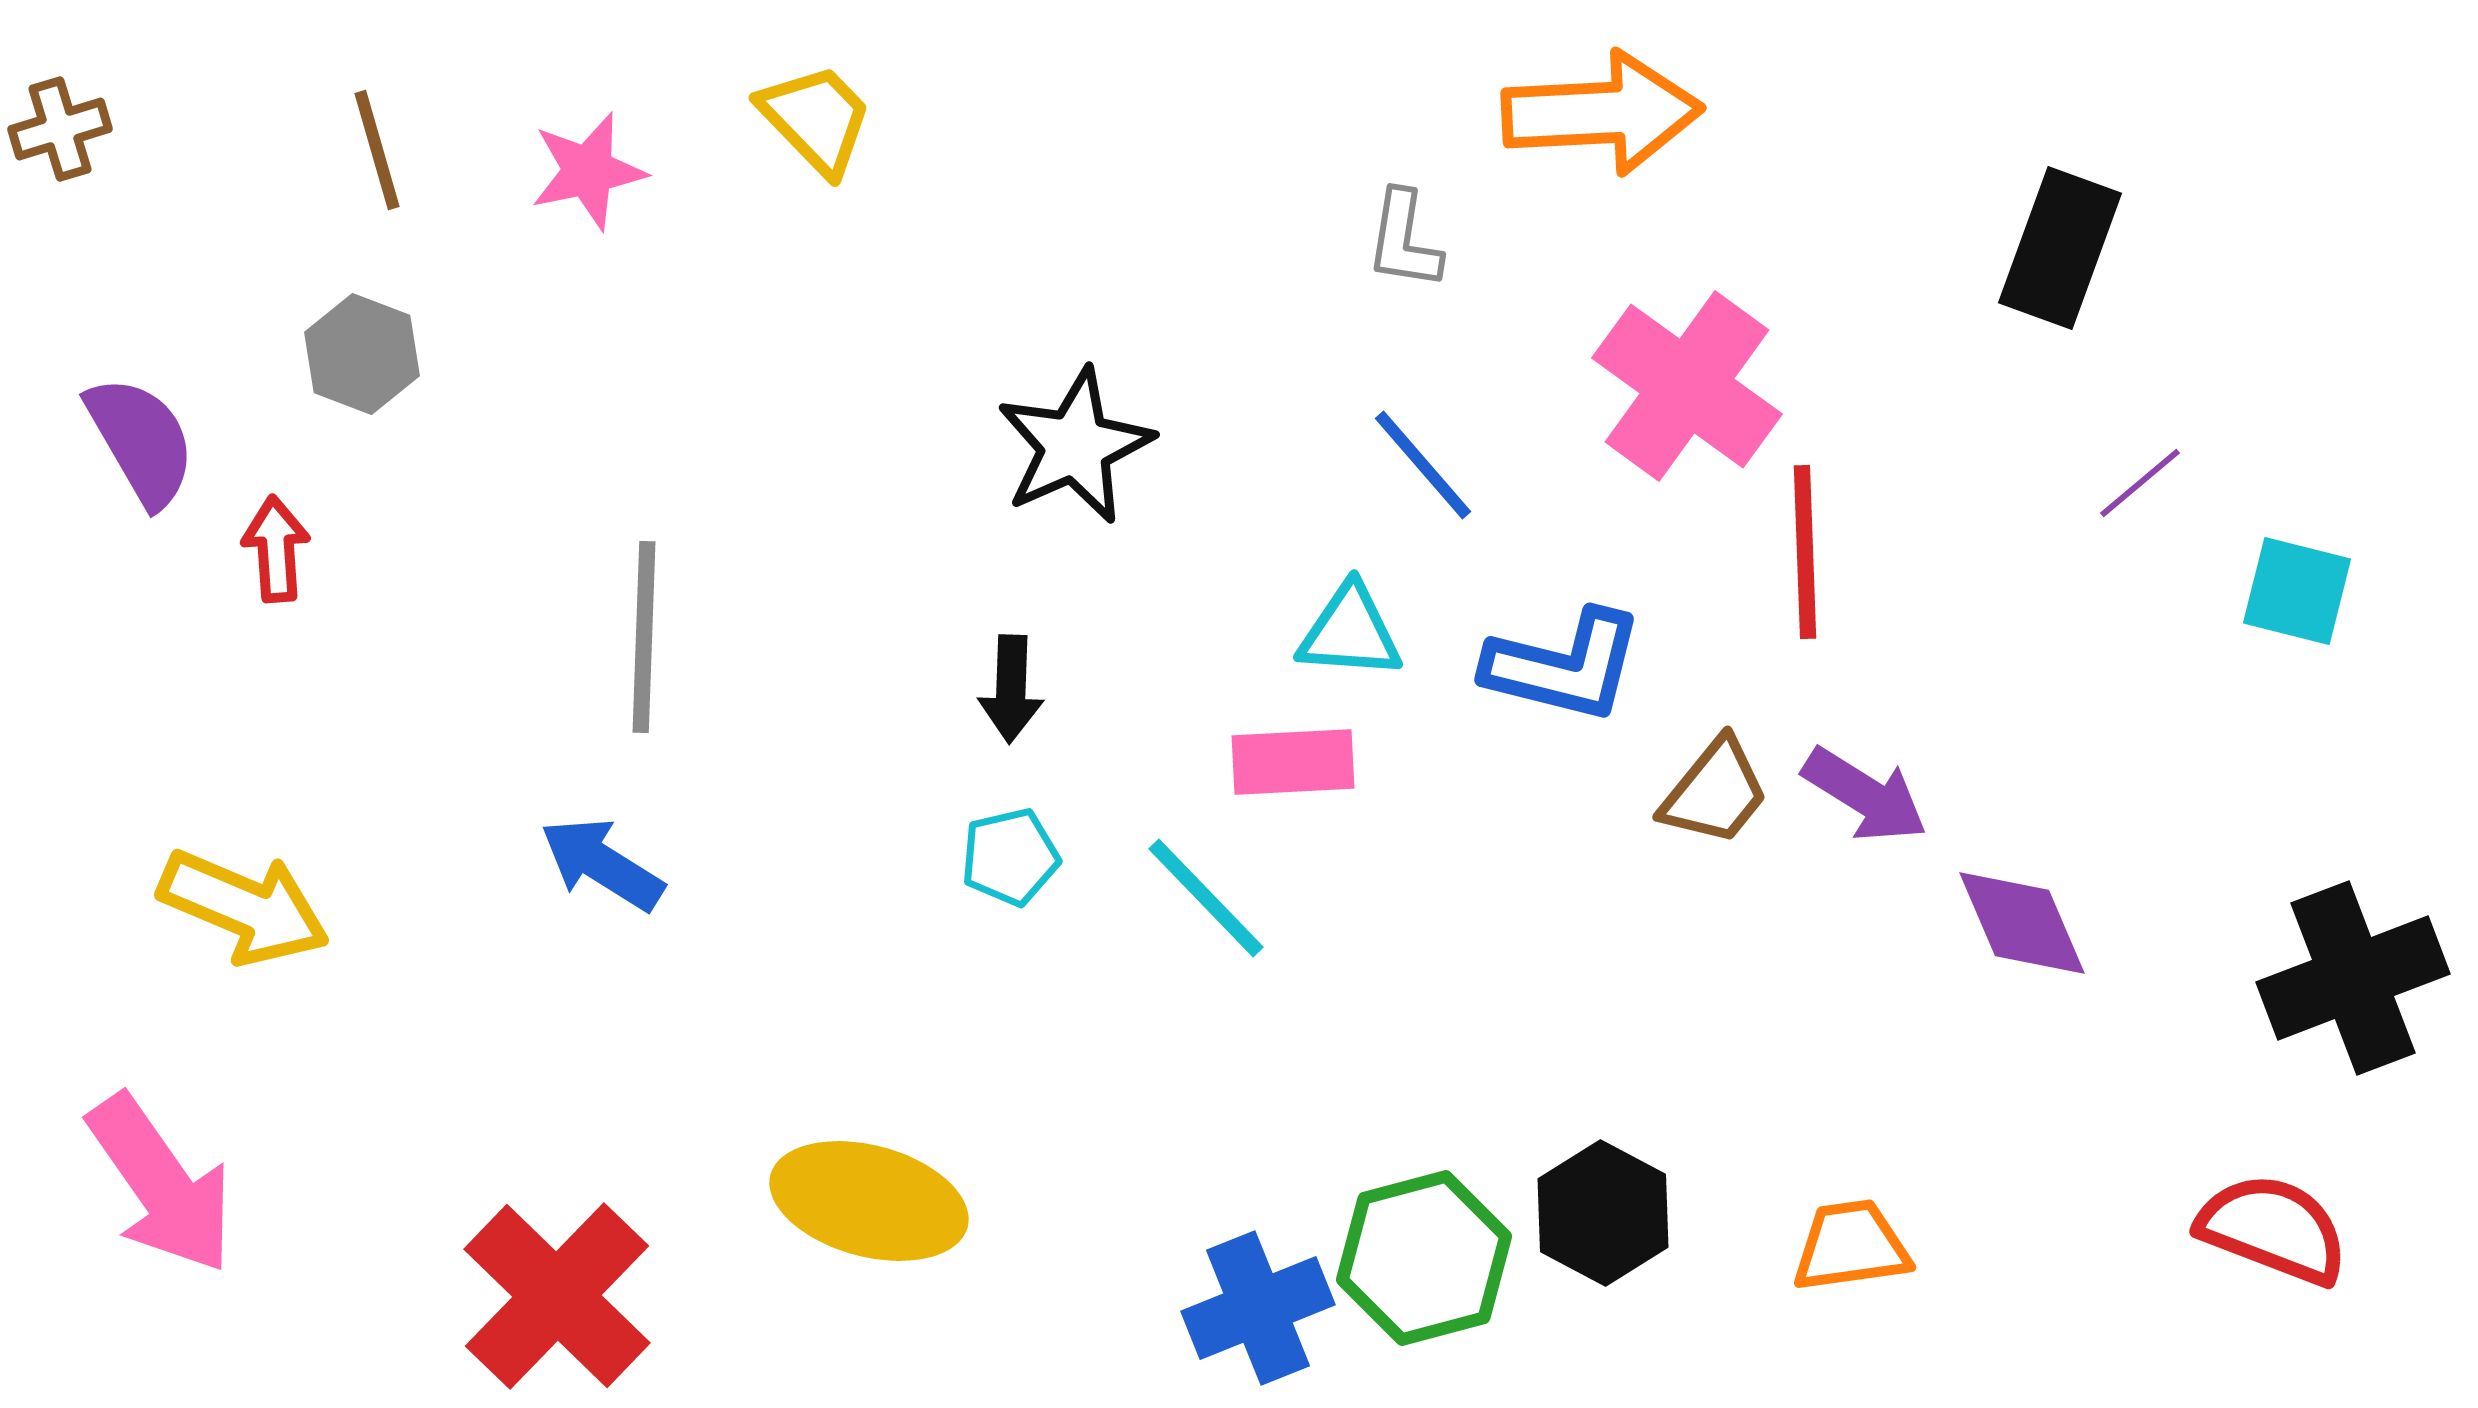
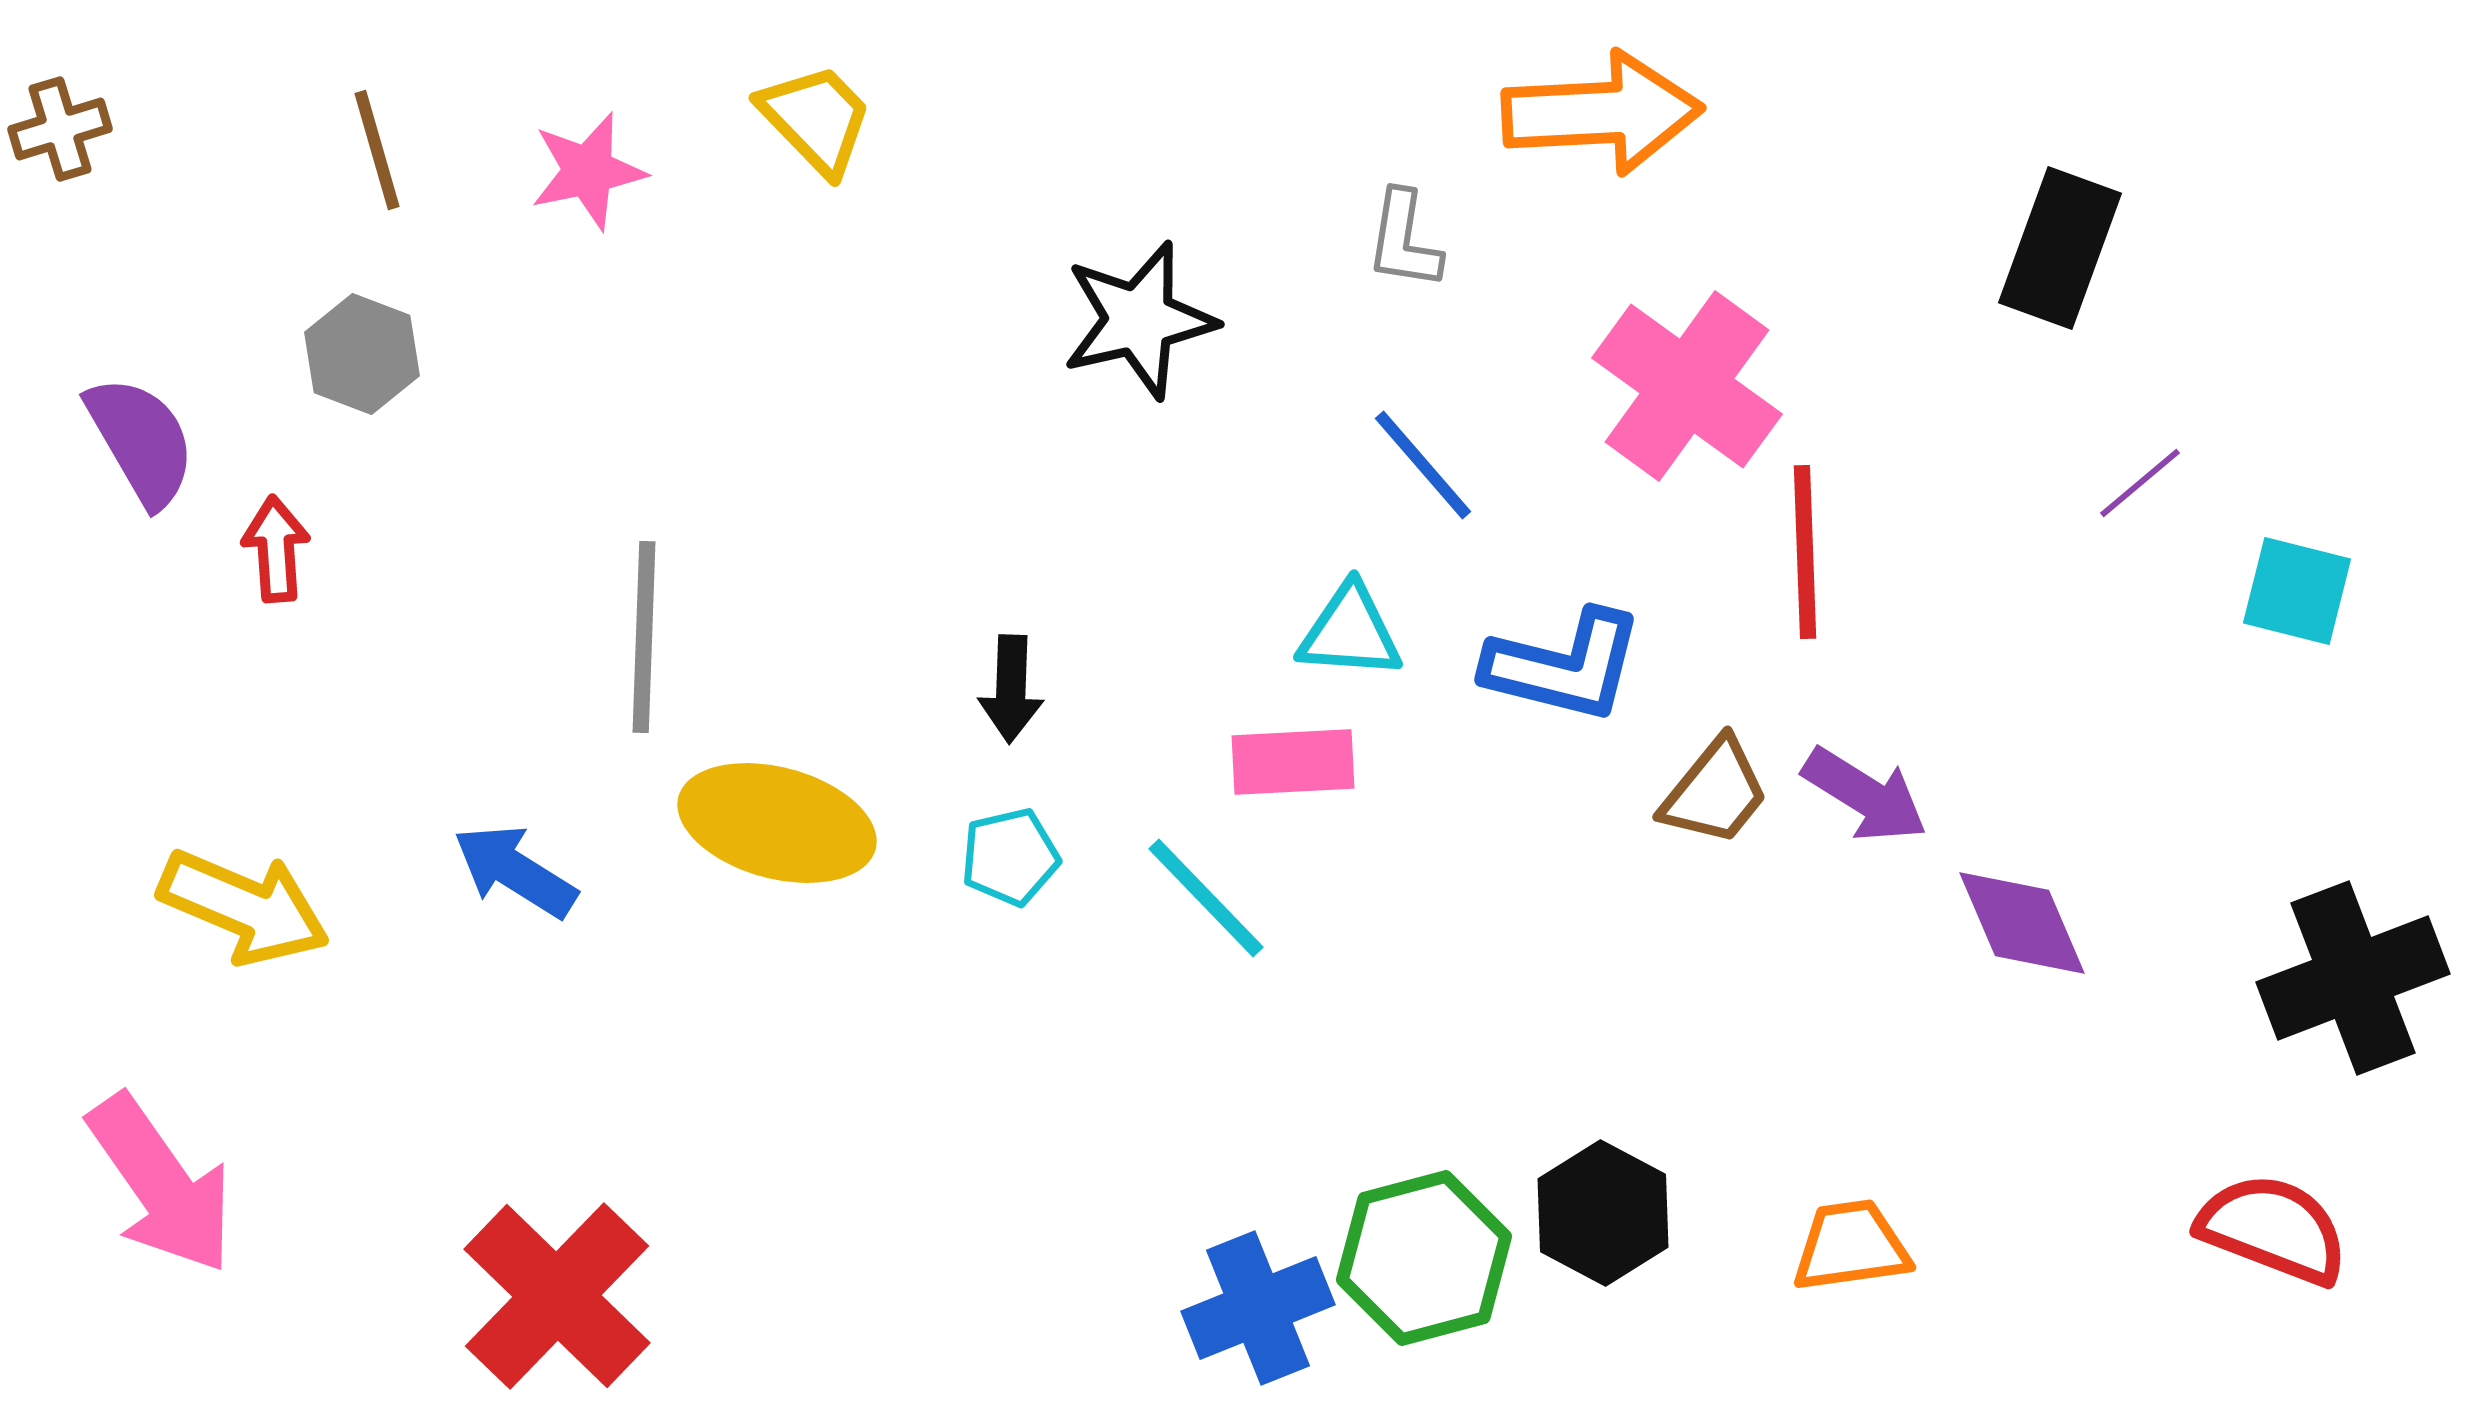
black star: moved 64 px right, 126 px up; rotated 11 degrees clockwise
blue arrow: moved 87 px left, 7 px down
yellow ellipse: moved 92 px left, 378 px up
